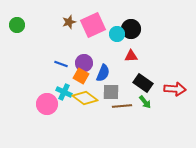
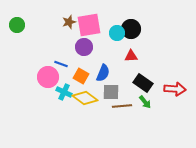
pink square: moved 4 px left; rotated 15 degrees clockwise
cyan circle: moved 1 px up
purple circle: moved 16 px up
pink circle: moved 1 px right, 27 px up
